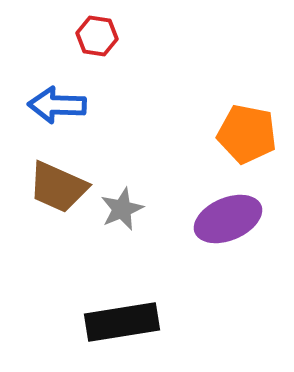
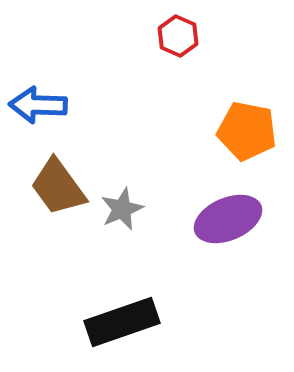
red hexagon: moved 81 px right; rotated 15 degrees clockwise
blue arrow: moved 19 px left
orange pentagon: moved 3 px up
brown trapezoid: rotated 30 degrees clockwise
black rectangle: rotated 10 degrees counterclockwise
